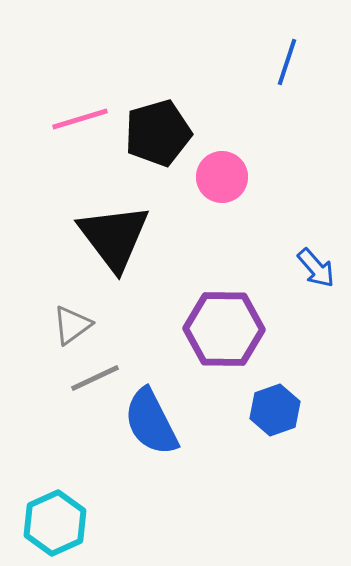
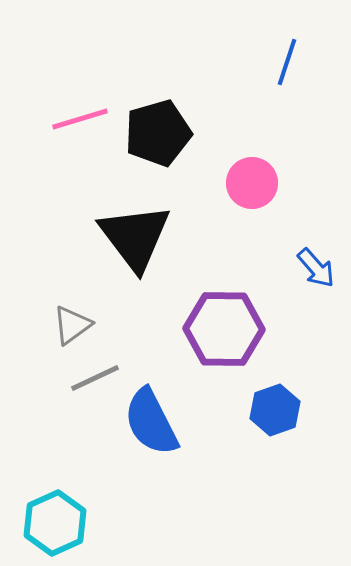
pink circle: moved 30 px right, 6 px down
black triangle: moved 21 px right
